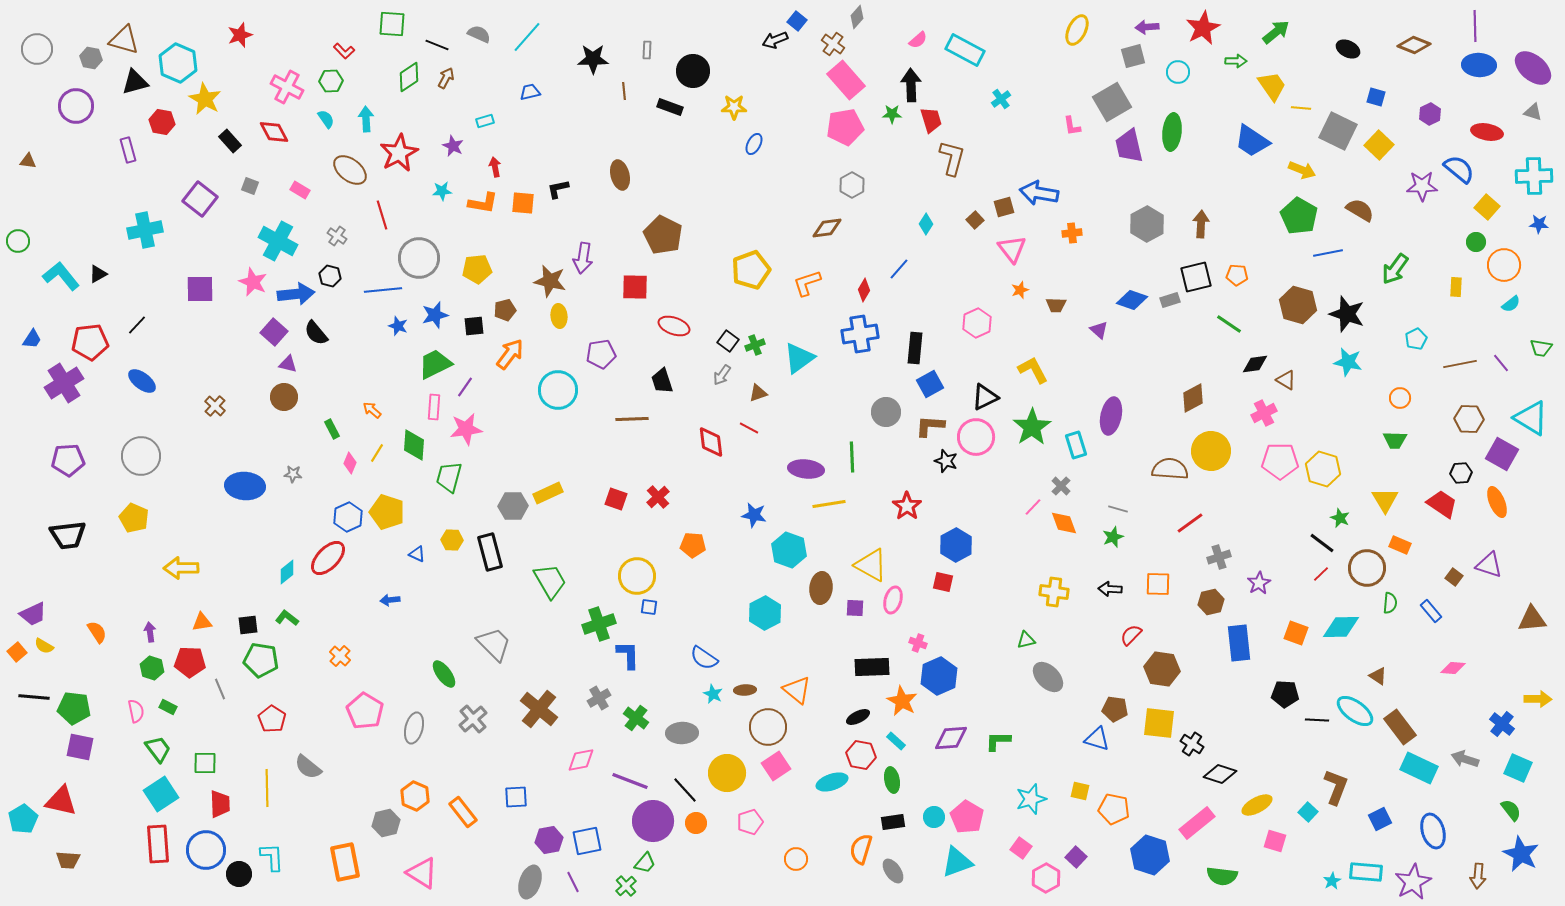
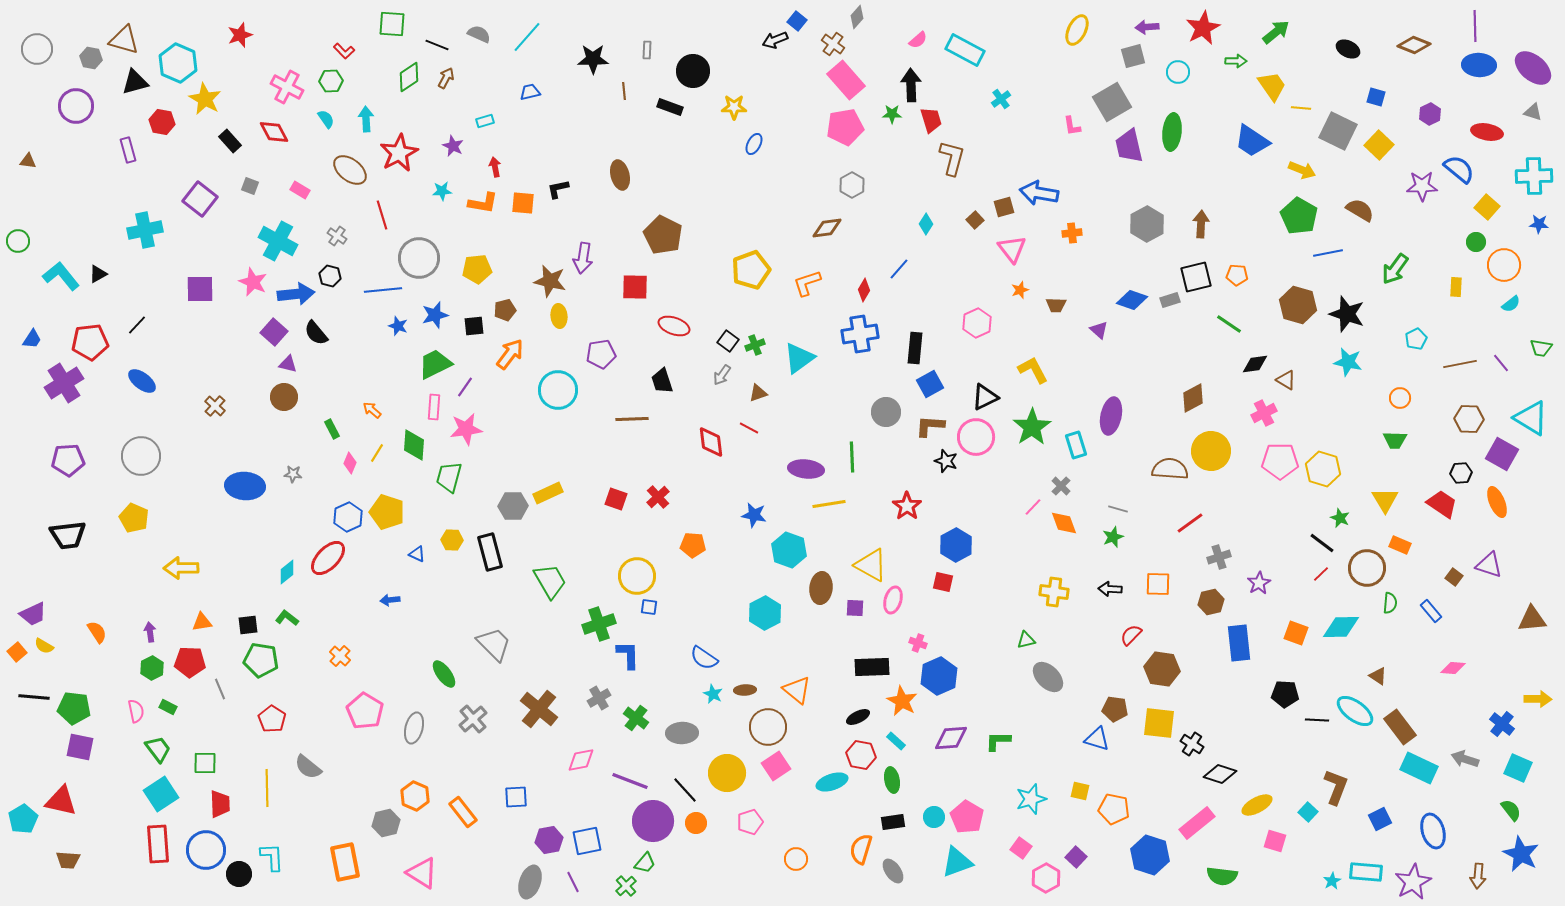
green hexagon at (152, 668): rotated 15 degrees clockwise
